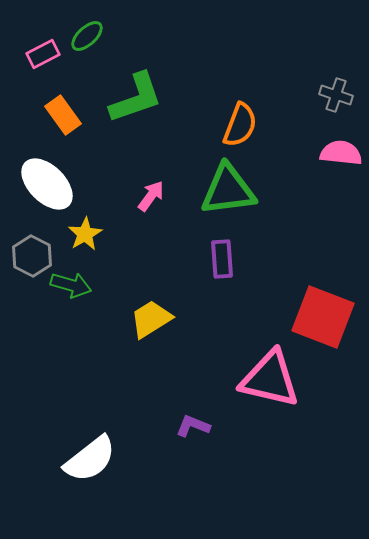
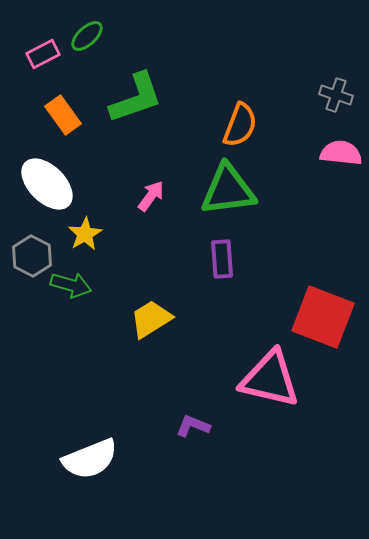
white semicircle: rotated 16 degrees clockwise
